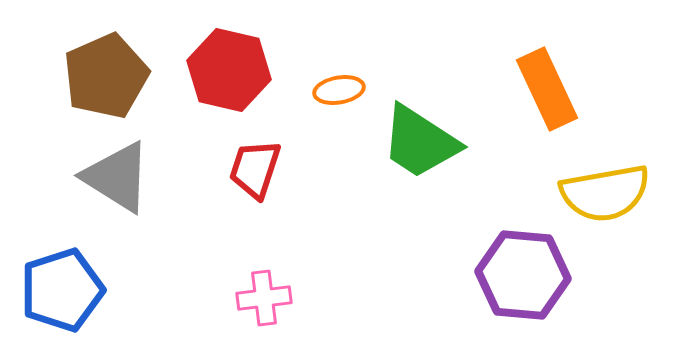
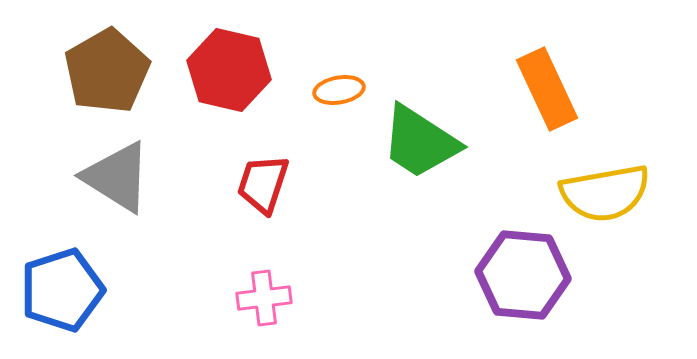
brown pentagon: moved 1 px right, 5 px up; rotated 6 degrees counterclockwise
red trapezoid: moved 8 px right, 15 px down
